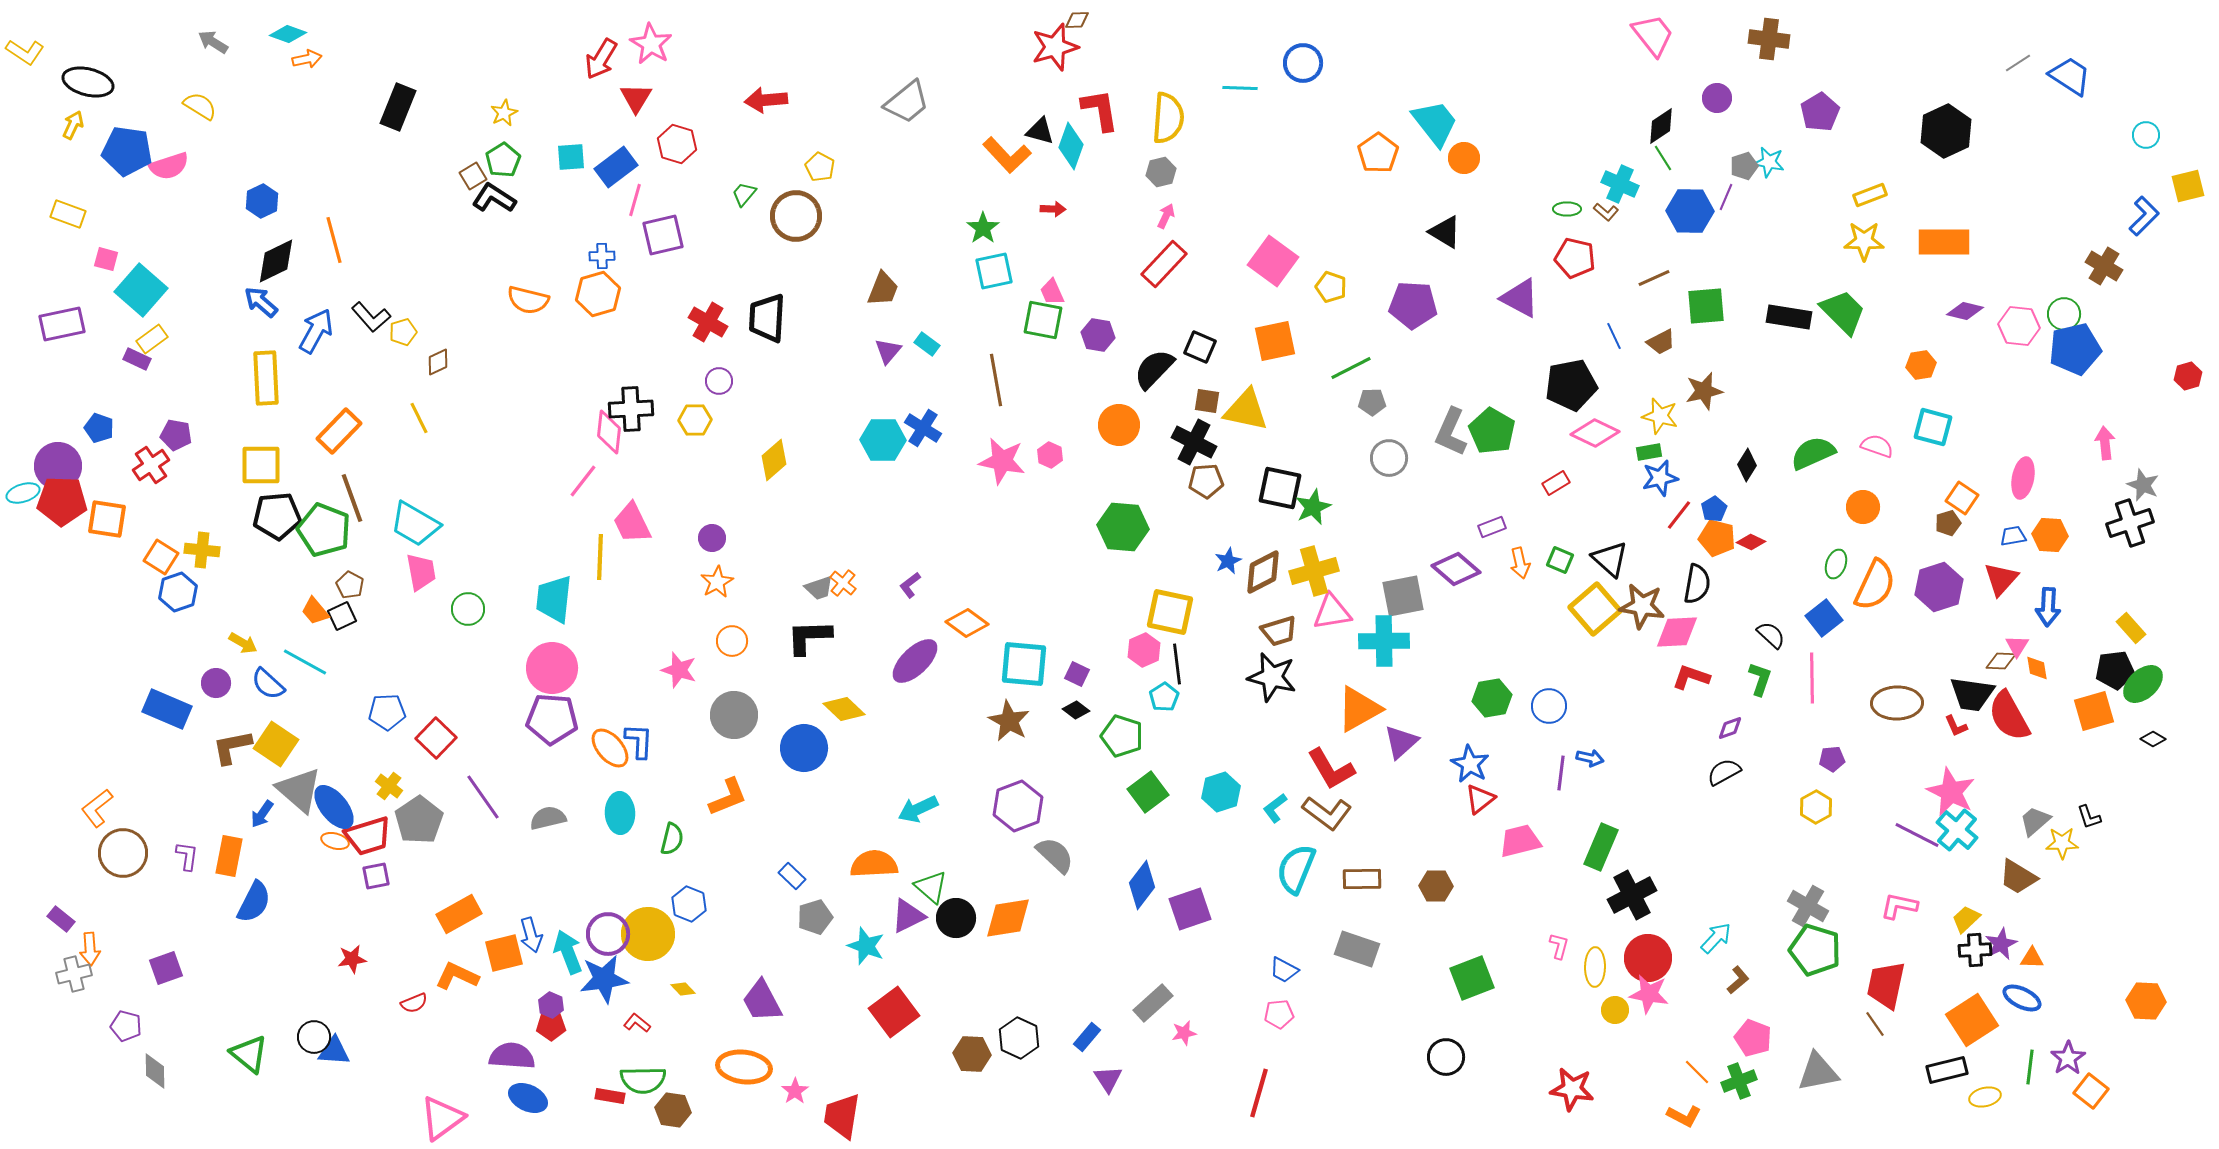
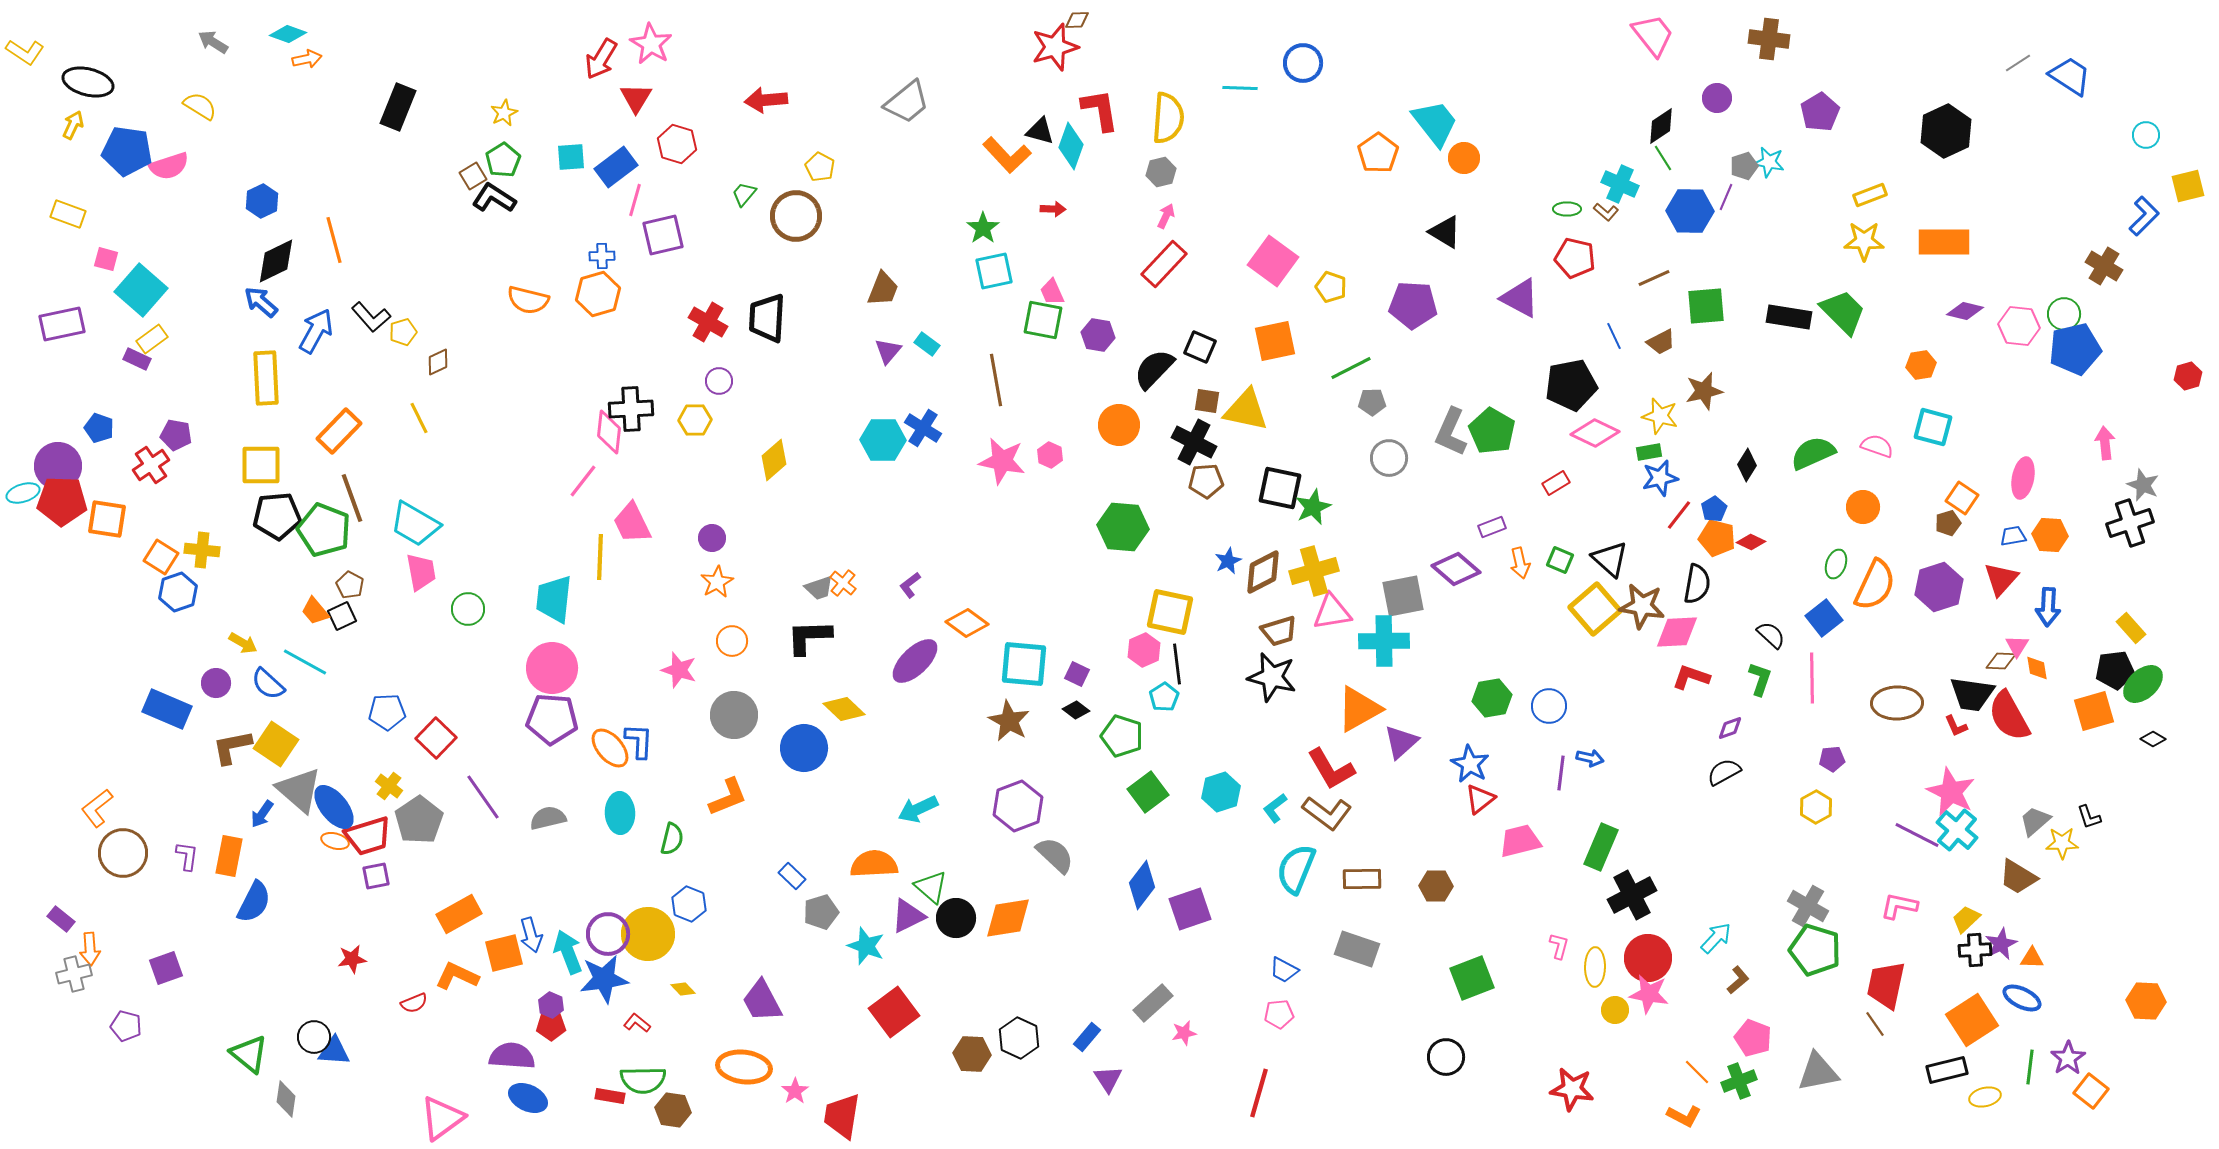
gray pentagon at (815, 917): moved 6 px right, 5 px up
gray diamond at (155, 1071): moved 131 px right, 28 px down; rotated 9 degrees clockwise
